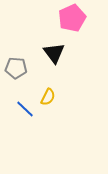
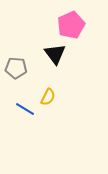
pink pentagon: moved 1 px left, 7 px down
black triangle: moved 1 px right, 1 px down
blue line: rotated 12 degrees counterclockwise
